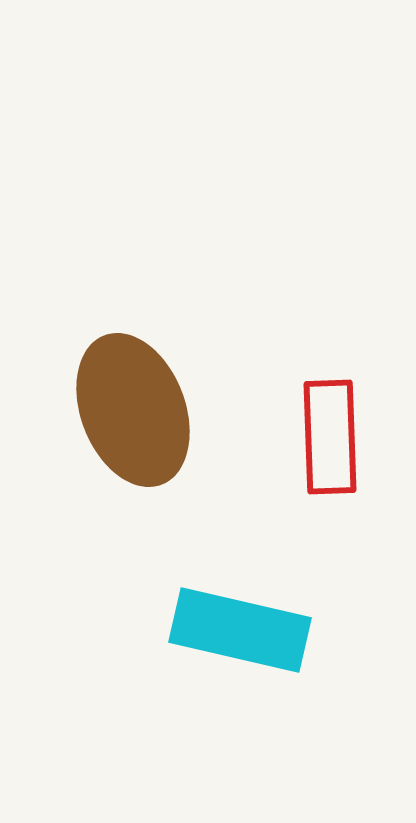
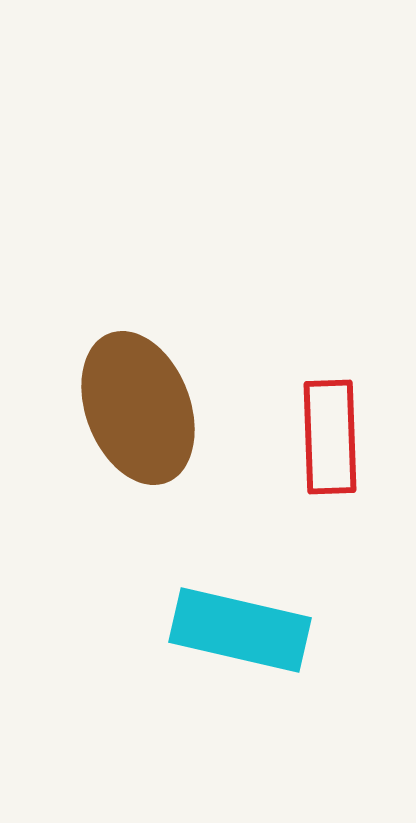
brown ellipse: moved 5 px right, 2 px up
